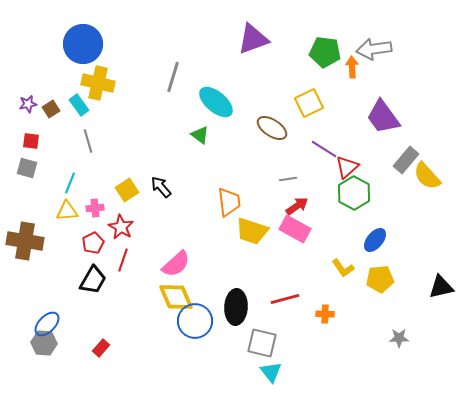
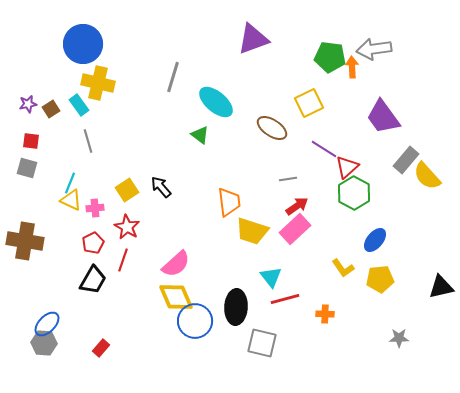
green pentagon at (325, 52): moved 5 px right, 5 px down
yellow triangle at (67, 211): moved 4 px right, 11 px up; rotated 30 degrees clockwise
red star at (121, 227): moved 6 px right
pink rectangle at (295, 229): rotated 72 degrees counterclockwise
cyan triangle at (271, 372): moved 95 px up
